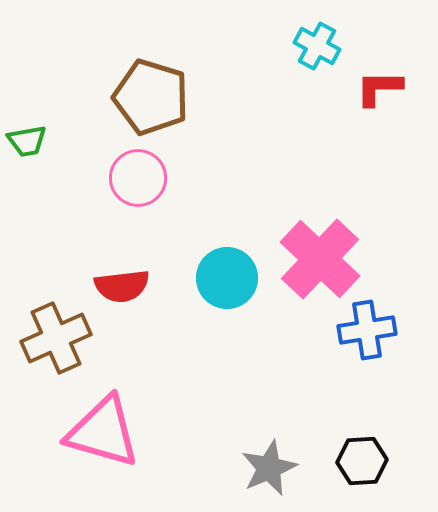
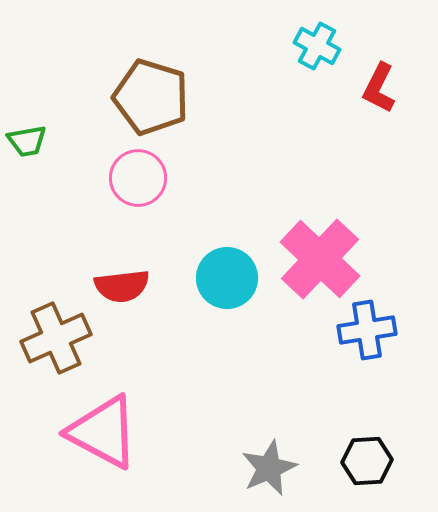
red L-shape: rotated 63 degrees counterclockwise
pink triangle: rotated 12 degrees clockwise
black hexagon: moved 5 px right
